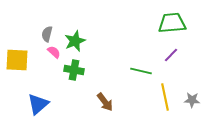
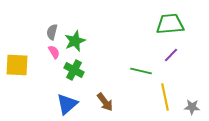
green trapezoid: moved 2 px left, 1 px down
gray semicircle: moved 5 px right, 2 px up
pink semicircle: rotated 16 degrees clockwise
yellow square: moved 5 px down
green cross: rotated 18 degrees clockwise
gray star: moved 7 px down
blue triangle: moved 29 px right
